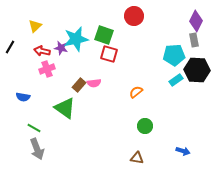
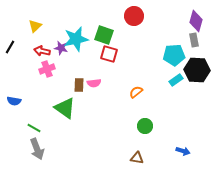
purple diamond: rotated 10 degrees counterclockwise
brown rectangle: rotated 40 degrees counterclockwise
blue semicircle: moved 9 px left, 4 px down
